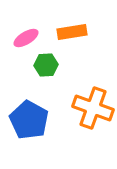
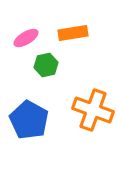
orange rectangle: moved 1 px right, 1 px down
green hexagon: rotated 10 degrees counterclockwise
orange cross: moved 2 px down
